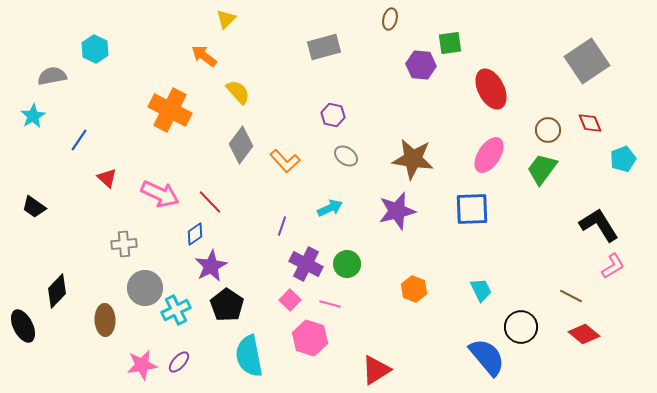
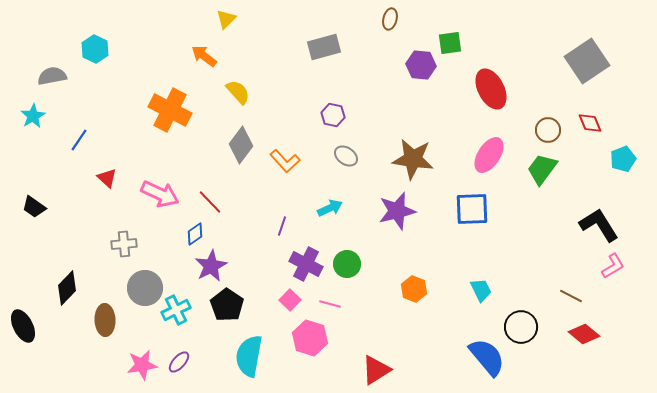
black diamond at (57, 291): moved 10 px right, 3 px up
cyan semicircle at (249, 356): rotated 21 degrees clockwise
